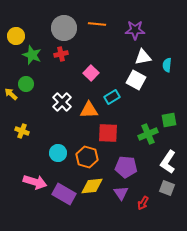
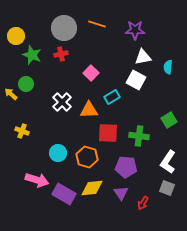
orange line: rotated 12 degrees clockwise
cyan semicircle: moved 1 px right, 2 px down
green square: rotated 21 degrees counterclockwise
green cross: moved 9 px left, 2 px down; rotated 30 degrees clockwise
pink arrow: moved 2 px right, 2 px up
yellow diamond: moved 2 px down
